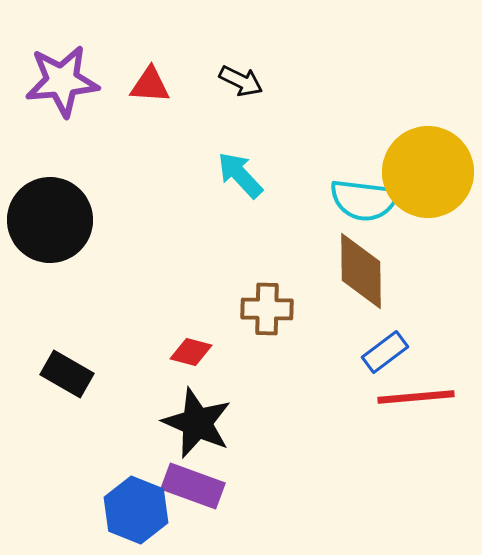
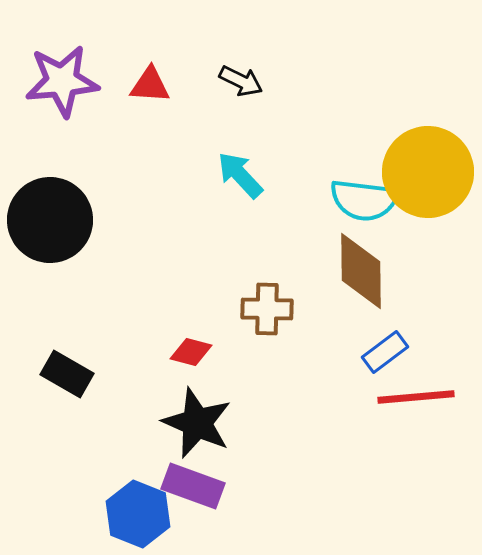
blue hexagon: moved 2 px right, 4 px down
